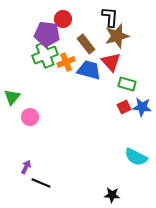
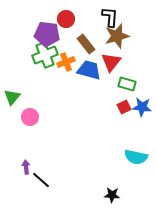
red circle: moved 3 px right
red triangle: rotated 20 degrees clockwise
cyan semicircle: rotated 15 degrees counterclockwise
purple arrow: rotated 32 degrees counterclockwise
black line: moved 3 px up; rotated 18 degrees clockwise
